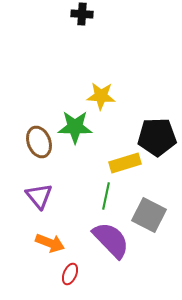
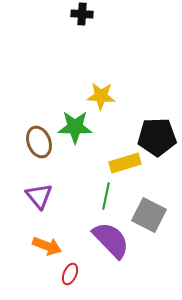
orange arrow: moved 3 px left, 3 px down
